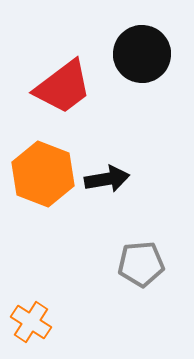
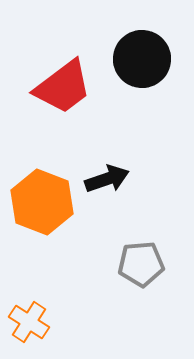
black circle: moved 5 px down
orange hexagon: moved 1 px left, 28 px down
black arrow: rotated 9 degrees counterclockwise
orange cross: moved 2 px left
